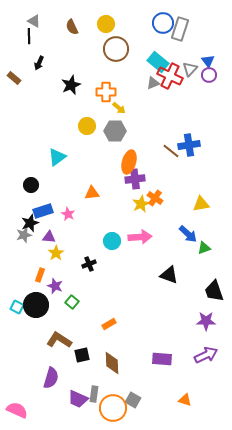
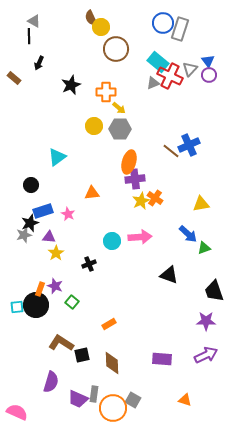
yellow circle at (106, 24): moved 5 px left, 3 px down
brown semicircle at (72, 27): moved 19 px right, 9 px up
yellow circle at (87, 126): moved 7 px right
gray hexagon at (115, 131): moved 5 px right, 2 px up
blue cross at (189, 145): rotated 15 degrees counterclockwise
yellow star at (141, 204): moved 3 px up
orange rectangle at (40, 275): moved 14 px down
cyan square at (17, 307): rotated 32 degrees counterclockwise
brown L-shape at (59, 340): moved 2 px right, 3 px down
purple semicircle at (51, 378): moved 4 px down
pink semicircle at (17, 410): moved 2 px down
